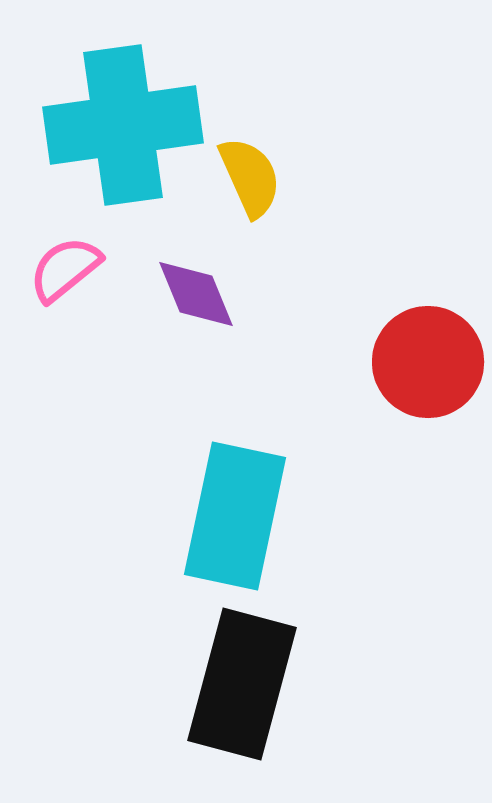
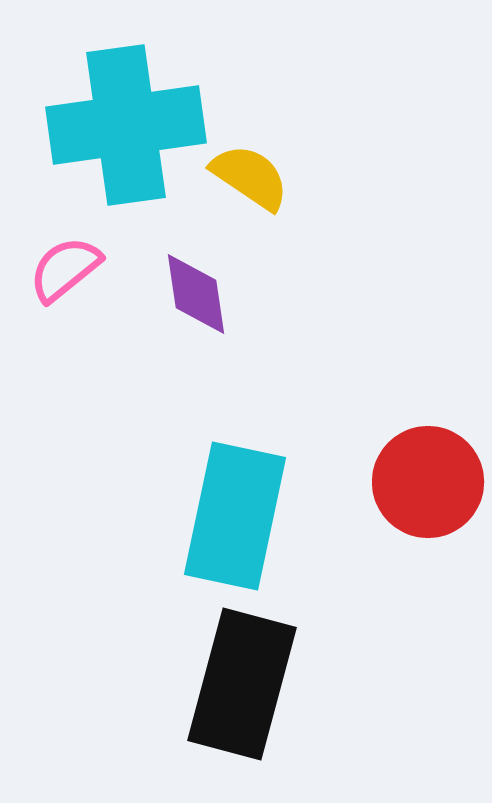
cyan cross: moved 3 px right
yellow semicircle: rotated 32 degrees counterclockwise
purple diamond: rotated 14 degrees clockwise
red circle: moved 120 px down
